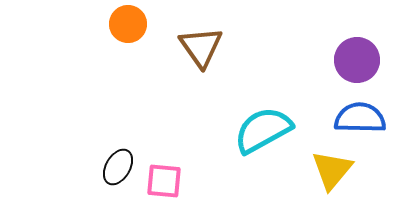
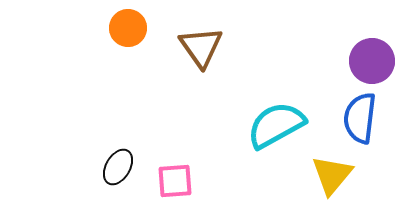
orange circle: moved 4 px down
purple circle: moved 15 px right, 1 px down
blue semicircle: rotated 84 degrees counterclockwise
cyan semicircle: moved 13 px right, 5 px up
yellow triangle: moved 5 px down
pink square: moved 11 px right; rotated 9 degrees counterclockwise
